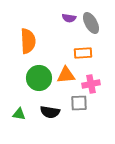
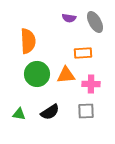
gray ellipse: moved 4 px right, 1 px up
green circle: moved 2 px left, 4 px up
pink cross: rotated 12 degrees clockwise
gray square: moved 7 px right, 8 px down
black semicircle: rotated 42 degrees counterclockwise
